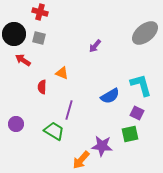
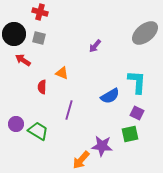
cyan L-shape: moved 4 px left, 3 px up; rotated 20 degrees clockwise
green trapezoid: moved 16 px left
